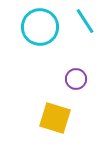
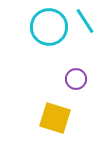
cyan circle: moved 9 px right
